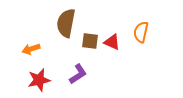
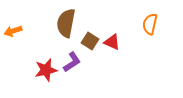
orange semicircle: moved 9 px right, 8 px up
brown square: rotated 24 degrees clockwise
orange arrow: moved 18 px left, 18 px up
purple L-shape: moved 6 px left, 12 px up
red star: moved 7 px right, 10 px up
